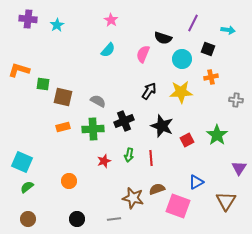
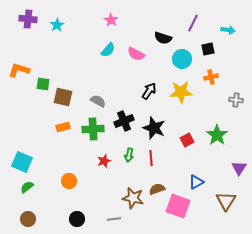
black square: rotated 32 degrees counterclockwise
pink semicircle: moved 7 px left; rotated 84 degrees counterclockwise
black star: moved 8 px left, 2 px down
